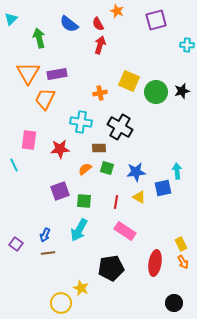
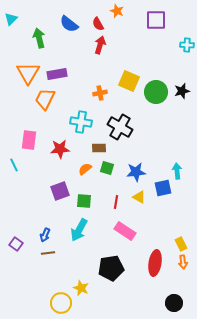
purple square at (156, 20): rotated 15 degrees clockwise
orange arrow at (183, 262): rotated 24 degrees clockwise
